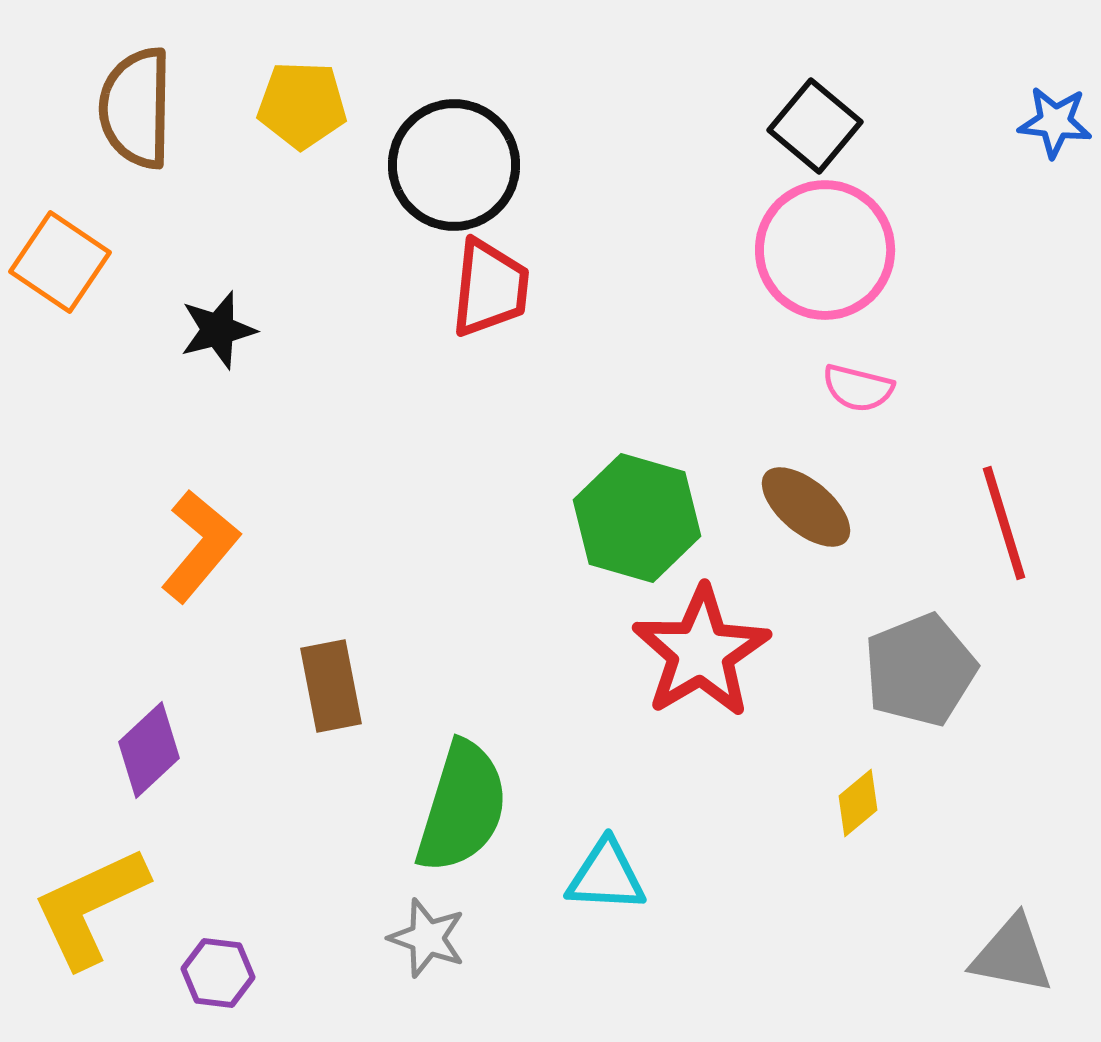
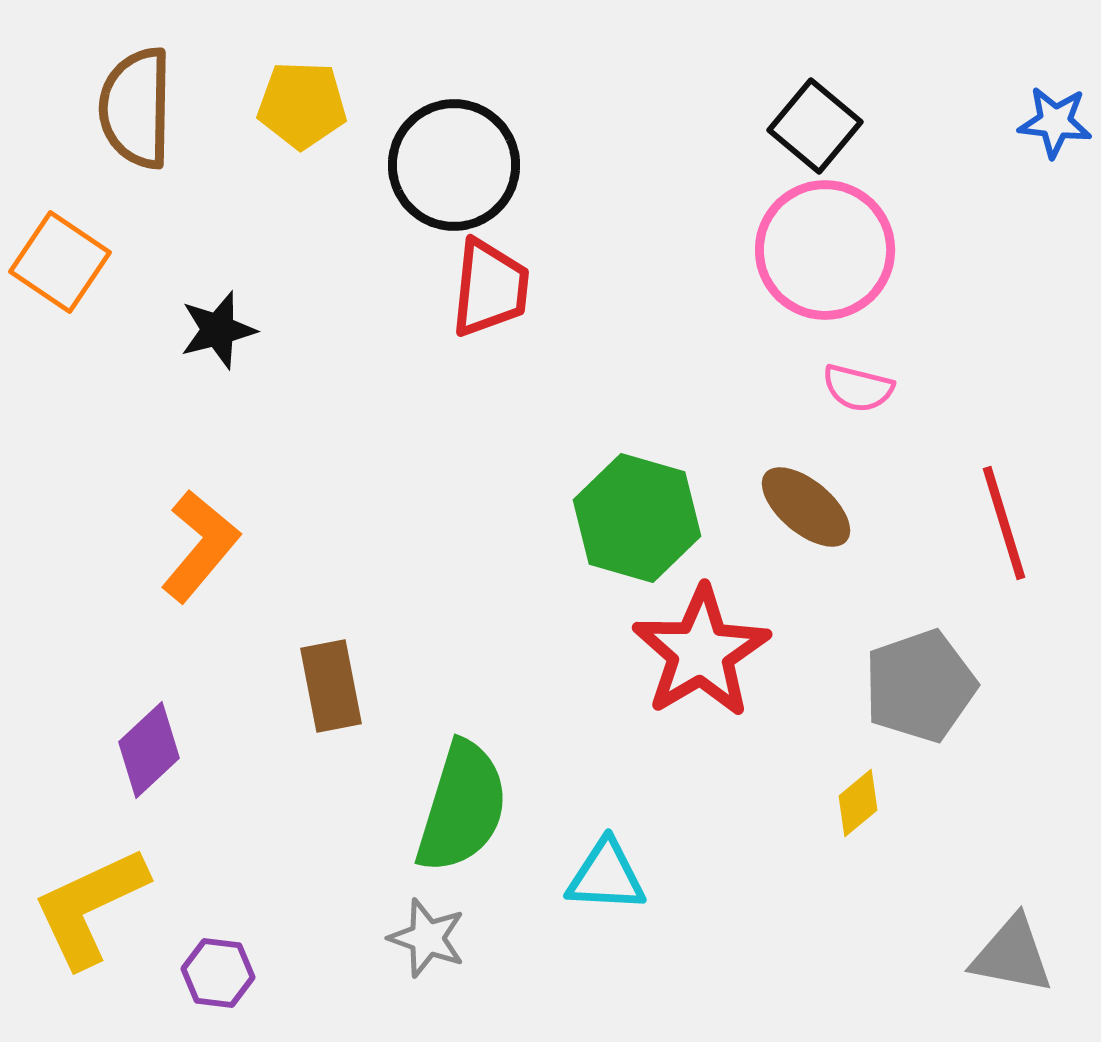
gray pentagon: moved 16 px down; rotated 3 degrees clockwise
